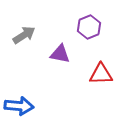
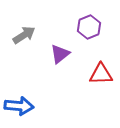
purple triangle: rotated 50 degrees counterclockwise
